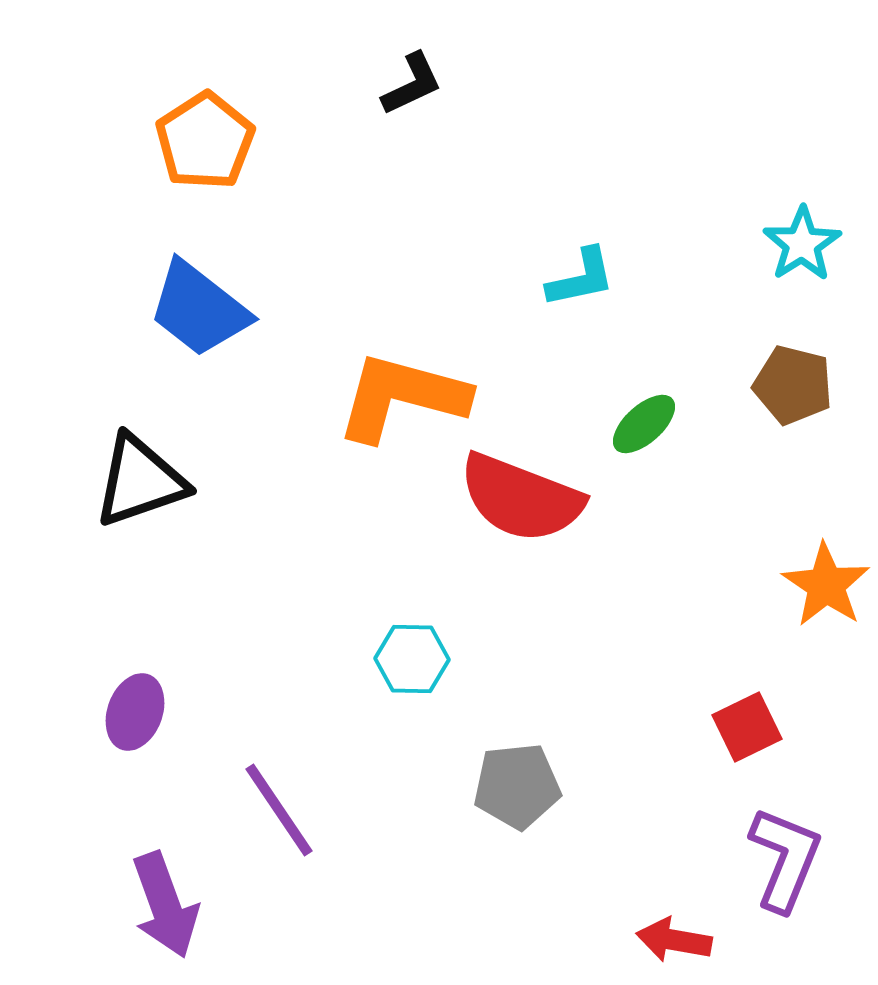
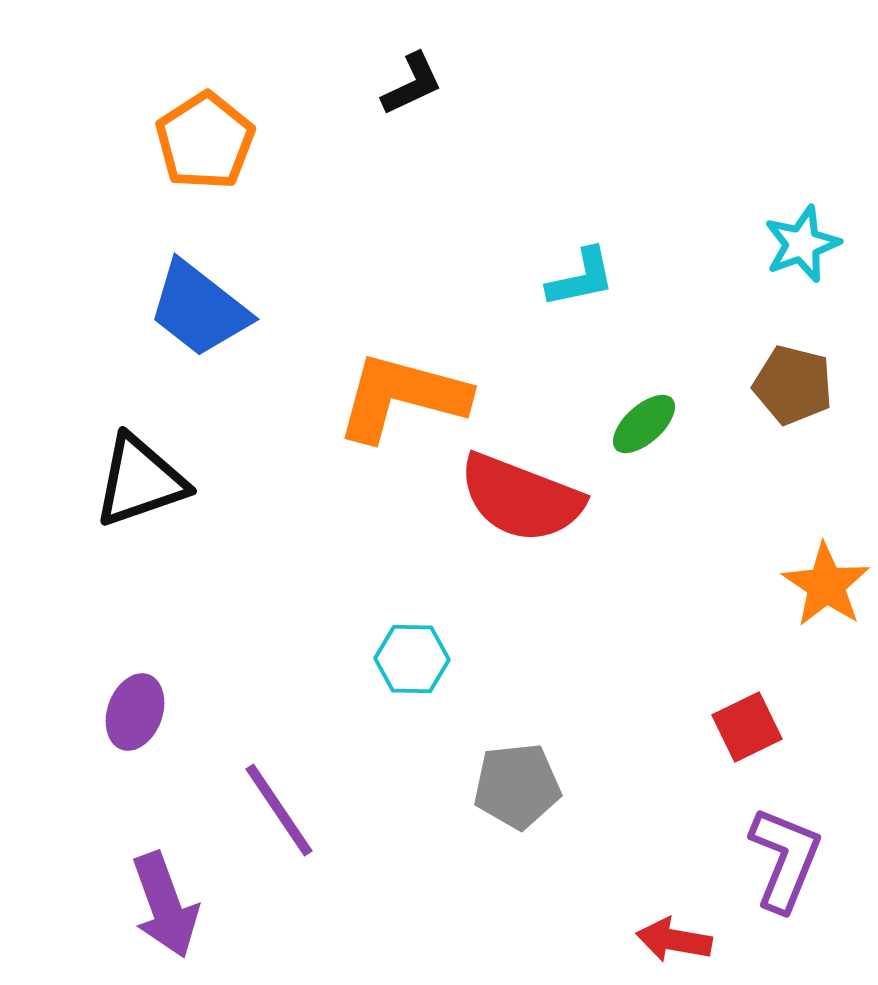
cyan star: rotated 12 degrees clockwise
